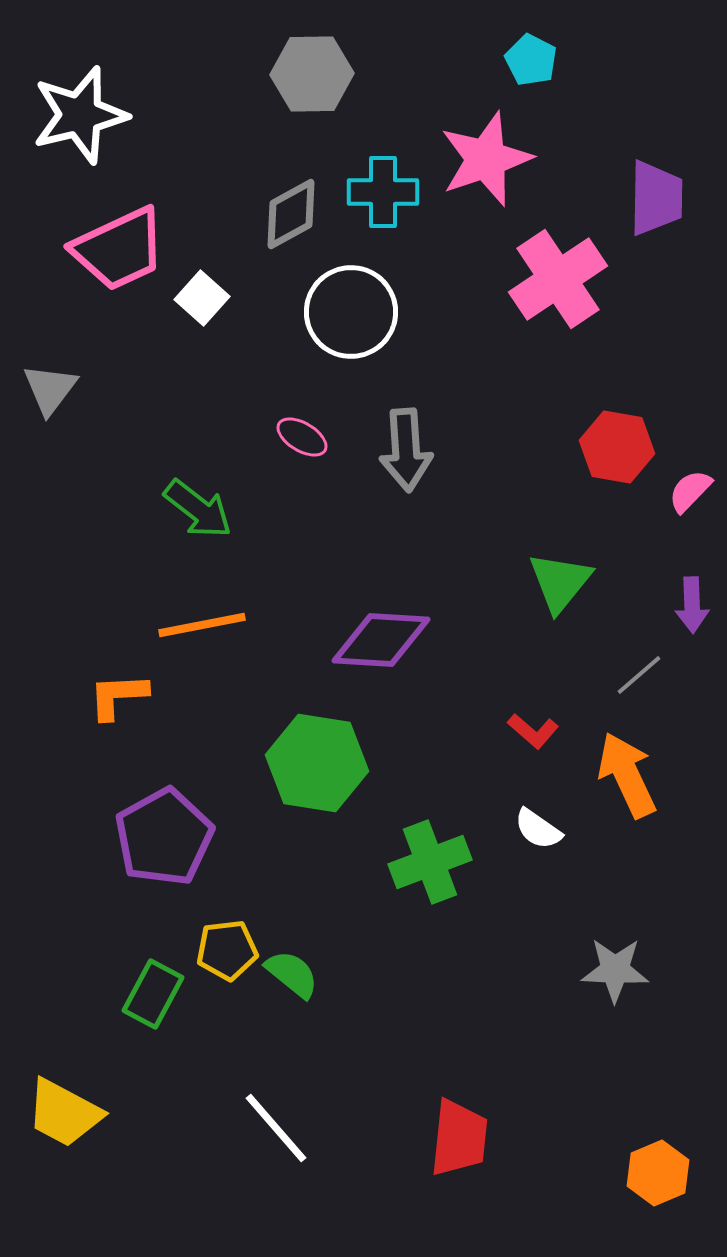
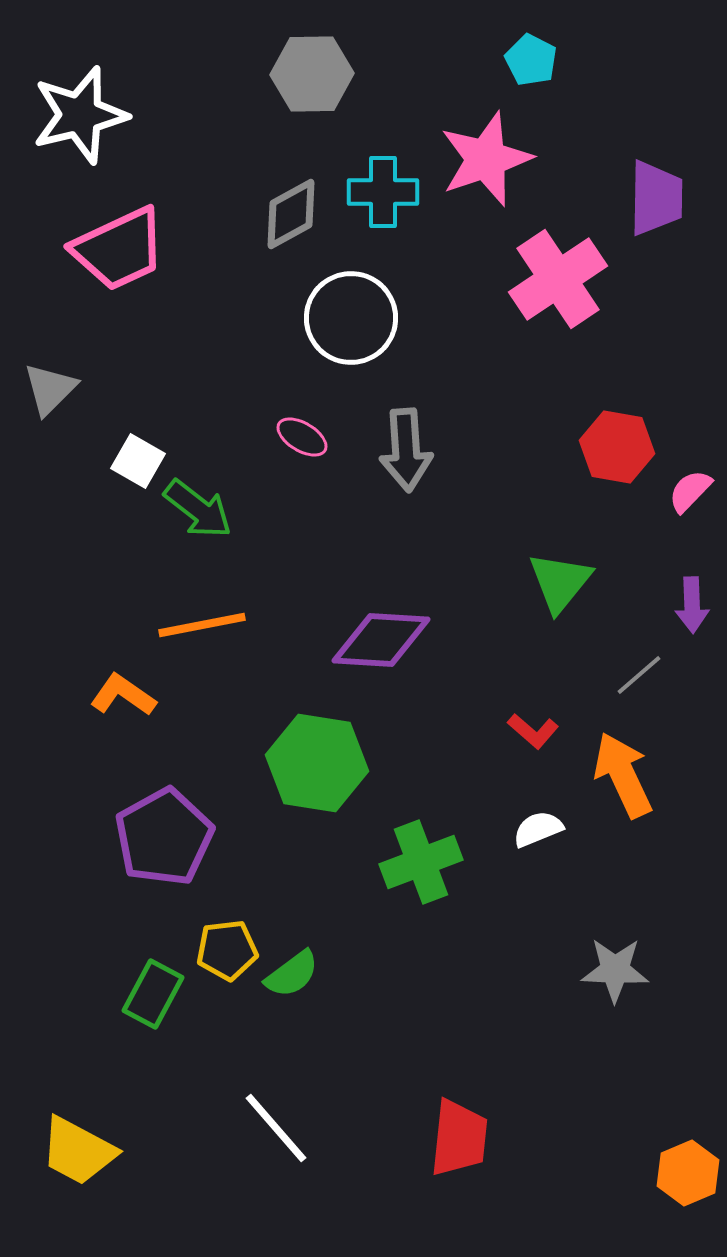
white square: moved 64 px left, 163 px down; rotated 12 degrees counterclockwise
white circle: moved 6 px down
gray triangle: rotated 8 degrees clockwise
orange L-shape: moved 5 px right, 1 px up; rotated 38 degrees clockwise
orange arrow: moved 4 px left
white semicircle: rotated 123 degrees clockwise
green cross: moved 9 px left
green semicircle: rotated 104 degrees clockwise
yellow trapezoid: moved 14 px right, 38 px down
orange hexagon: moved 30 px right
